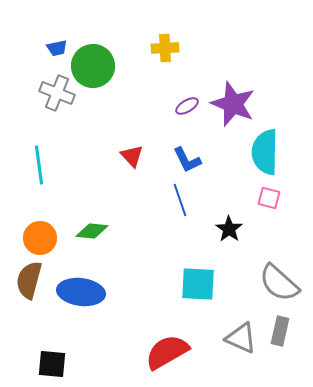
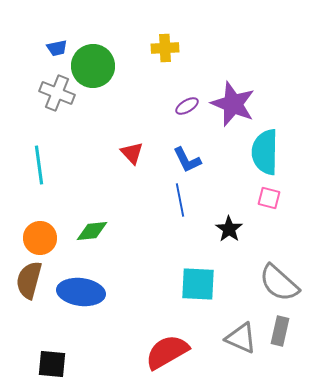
red triangle: moved 3 px up
blue line: rotated 8 degrees clockwise
green diamond: rotated 12 degrees counterclockwise
